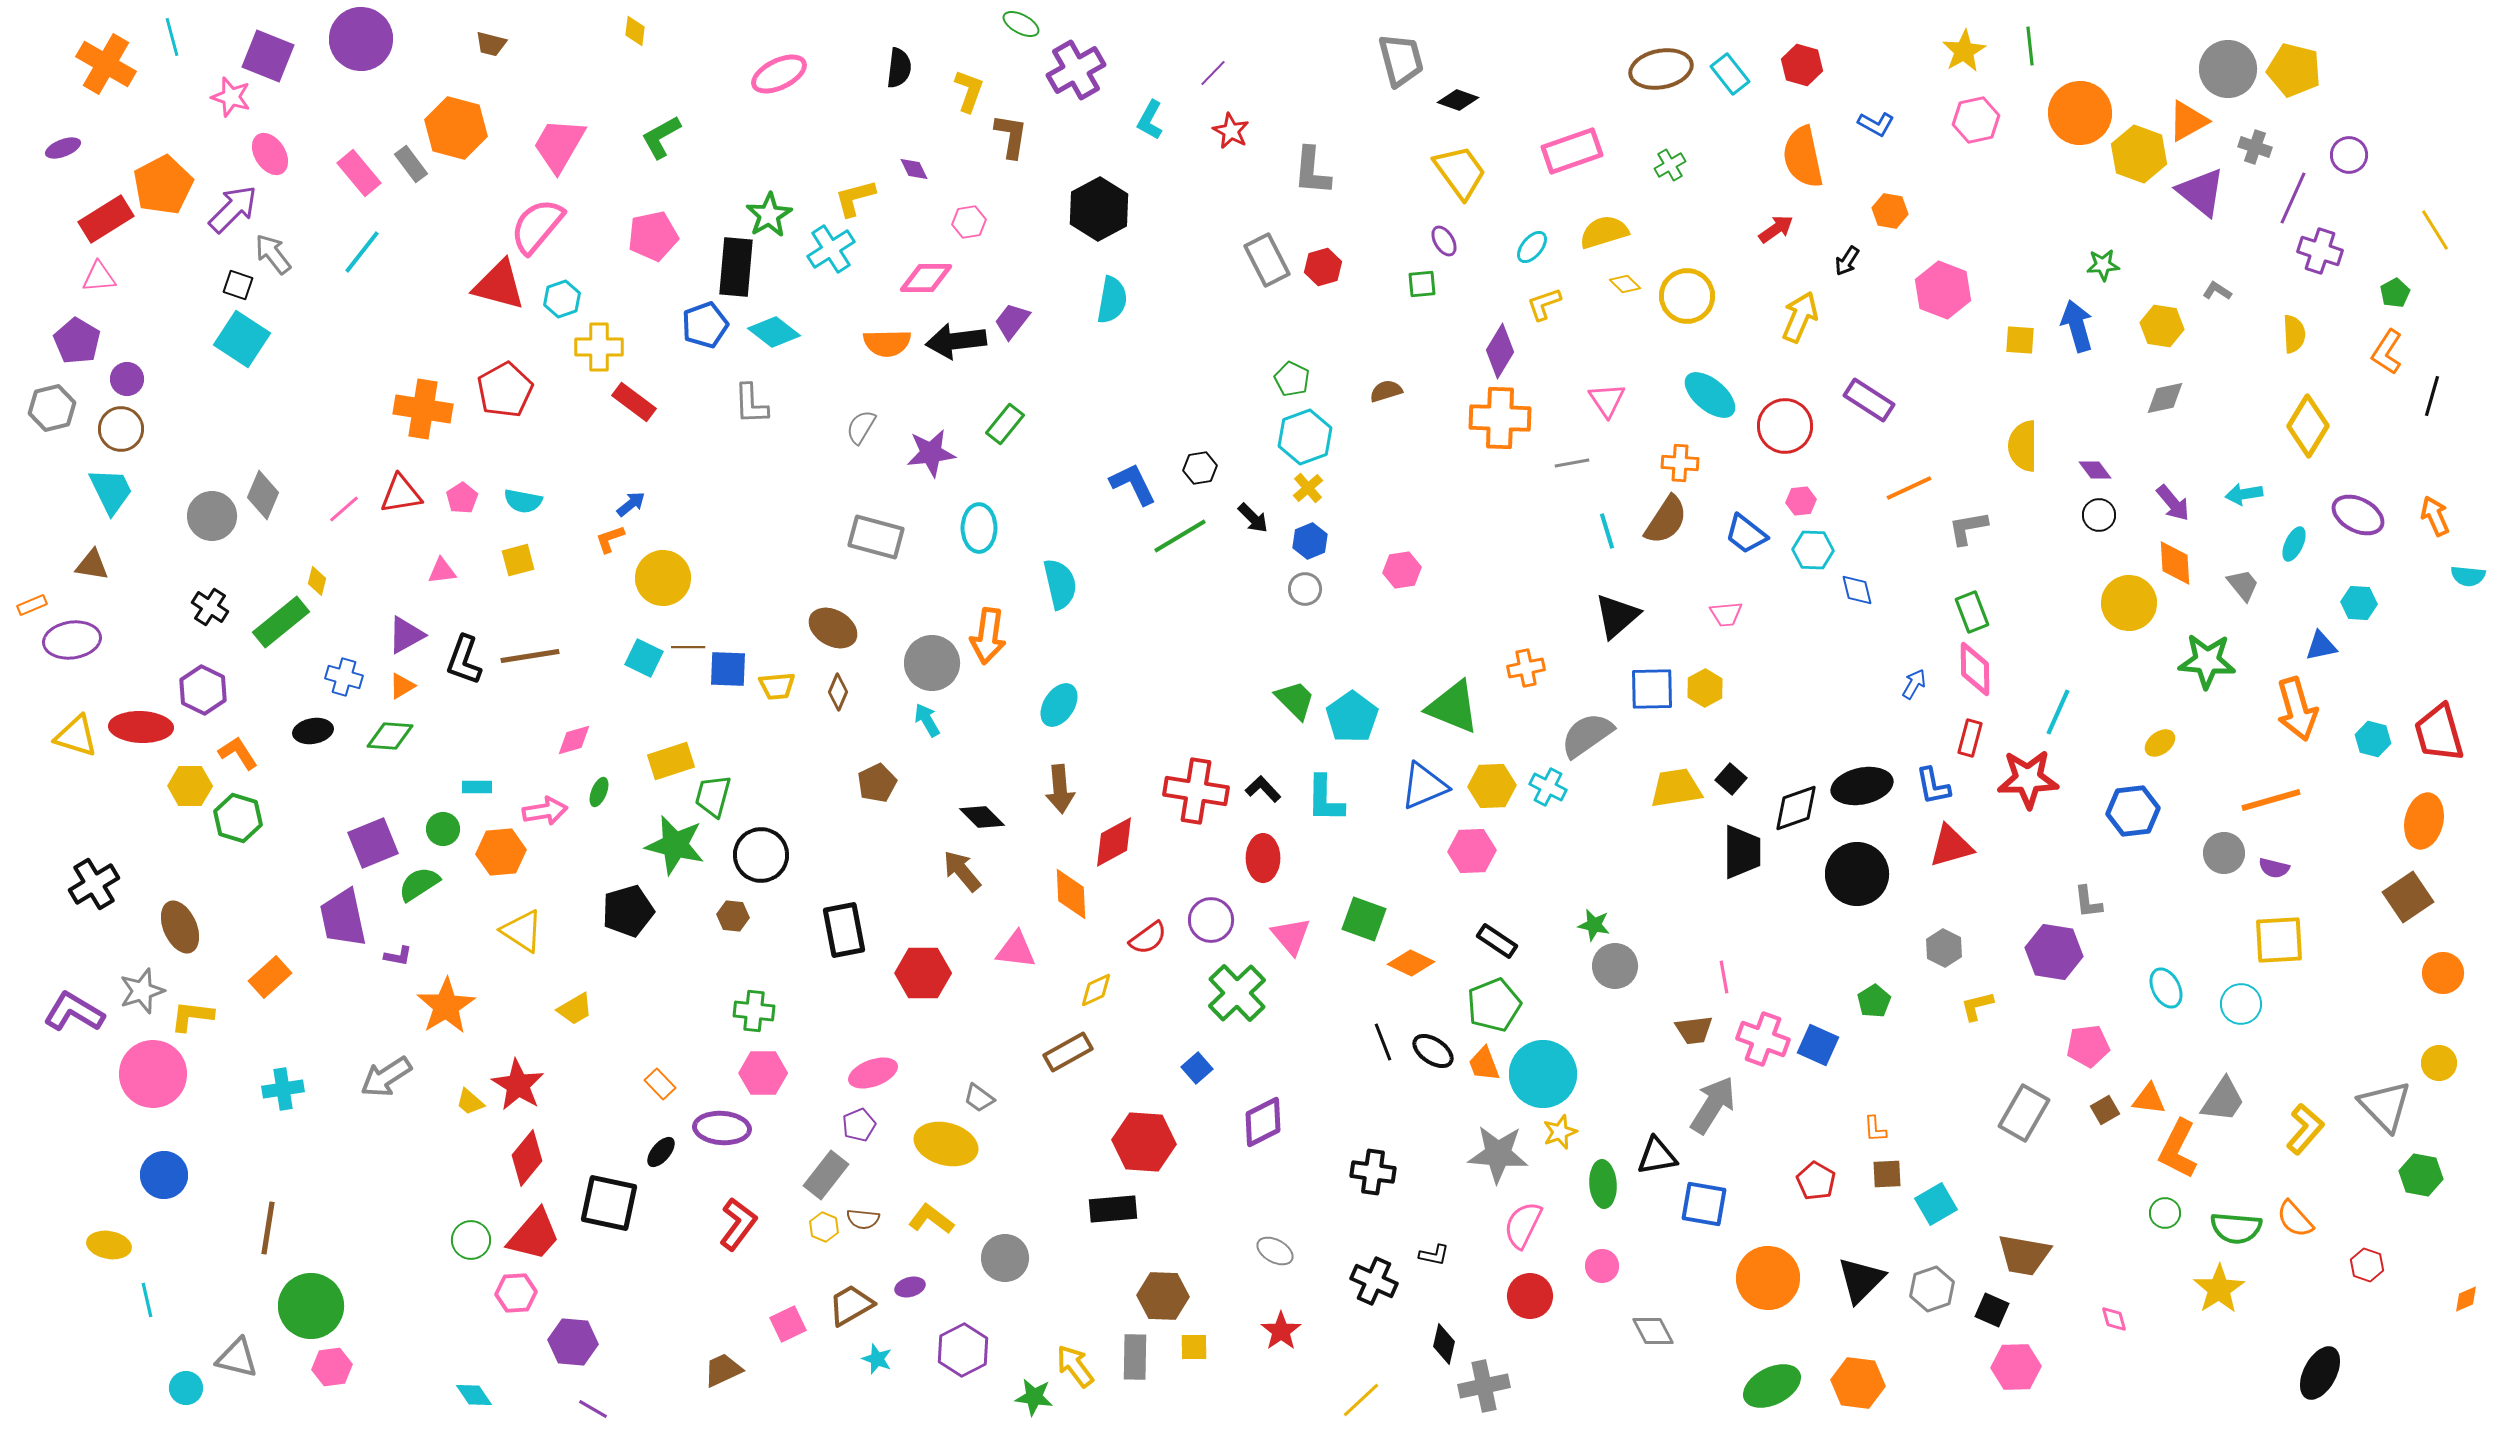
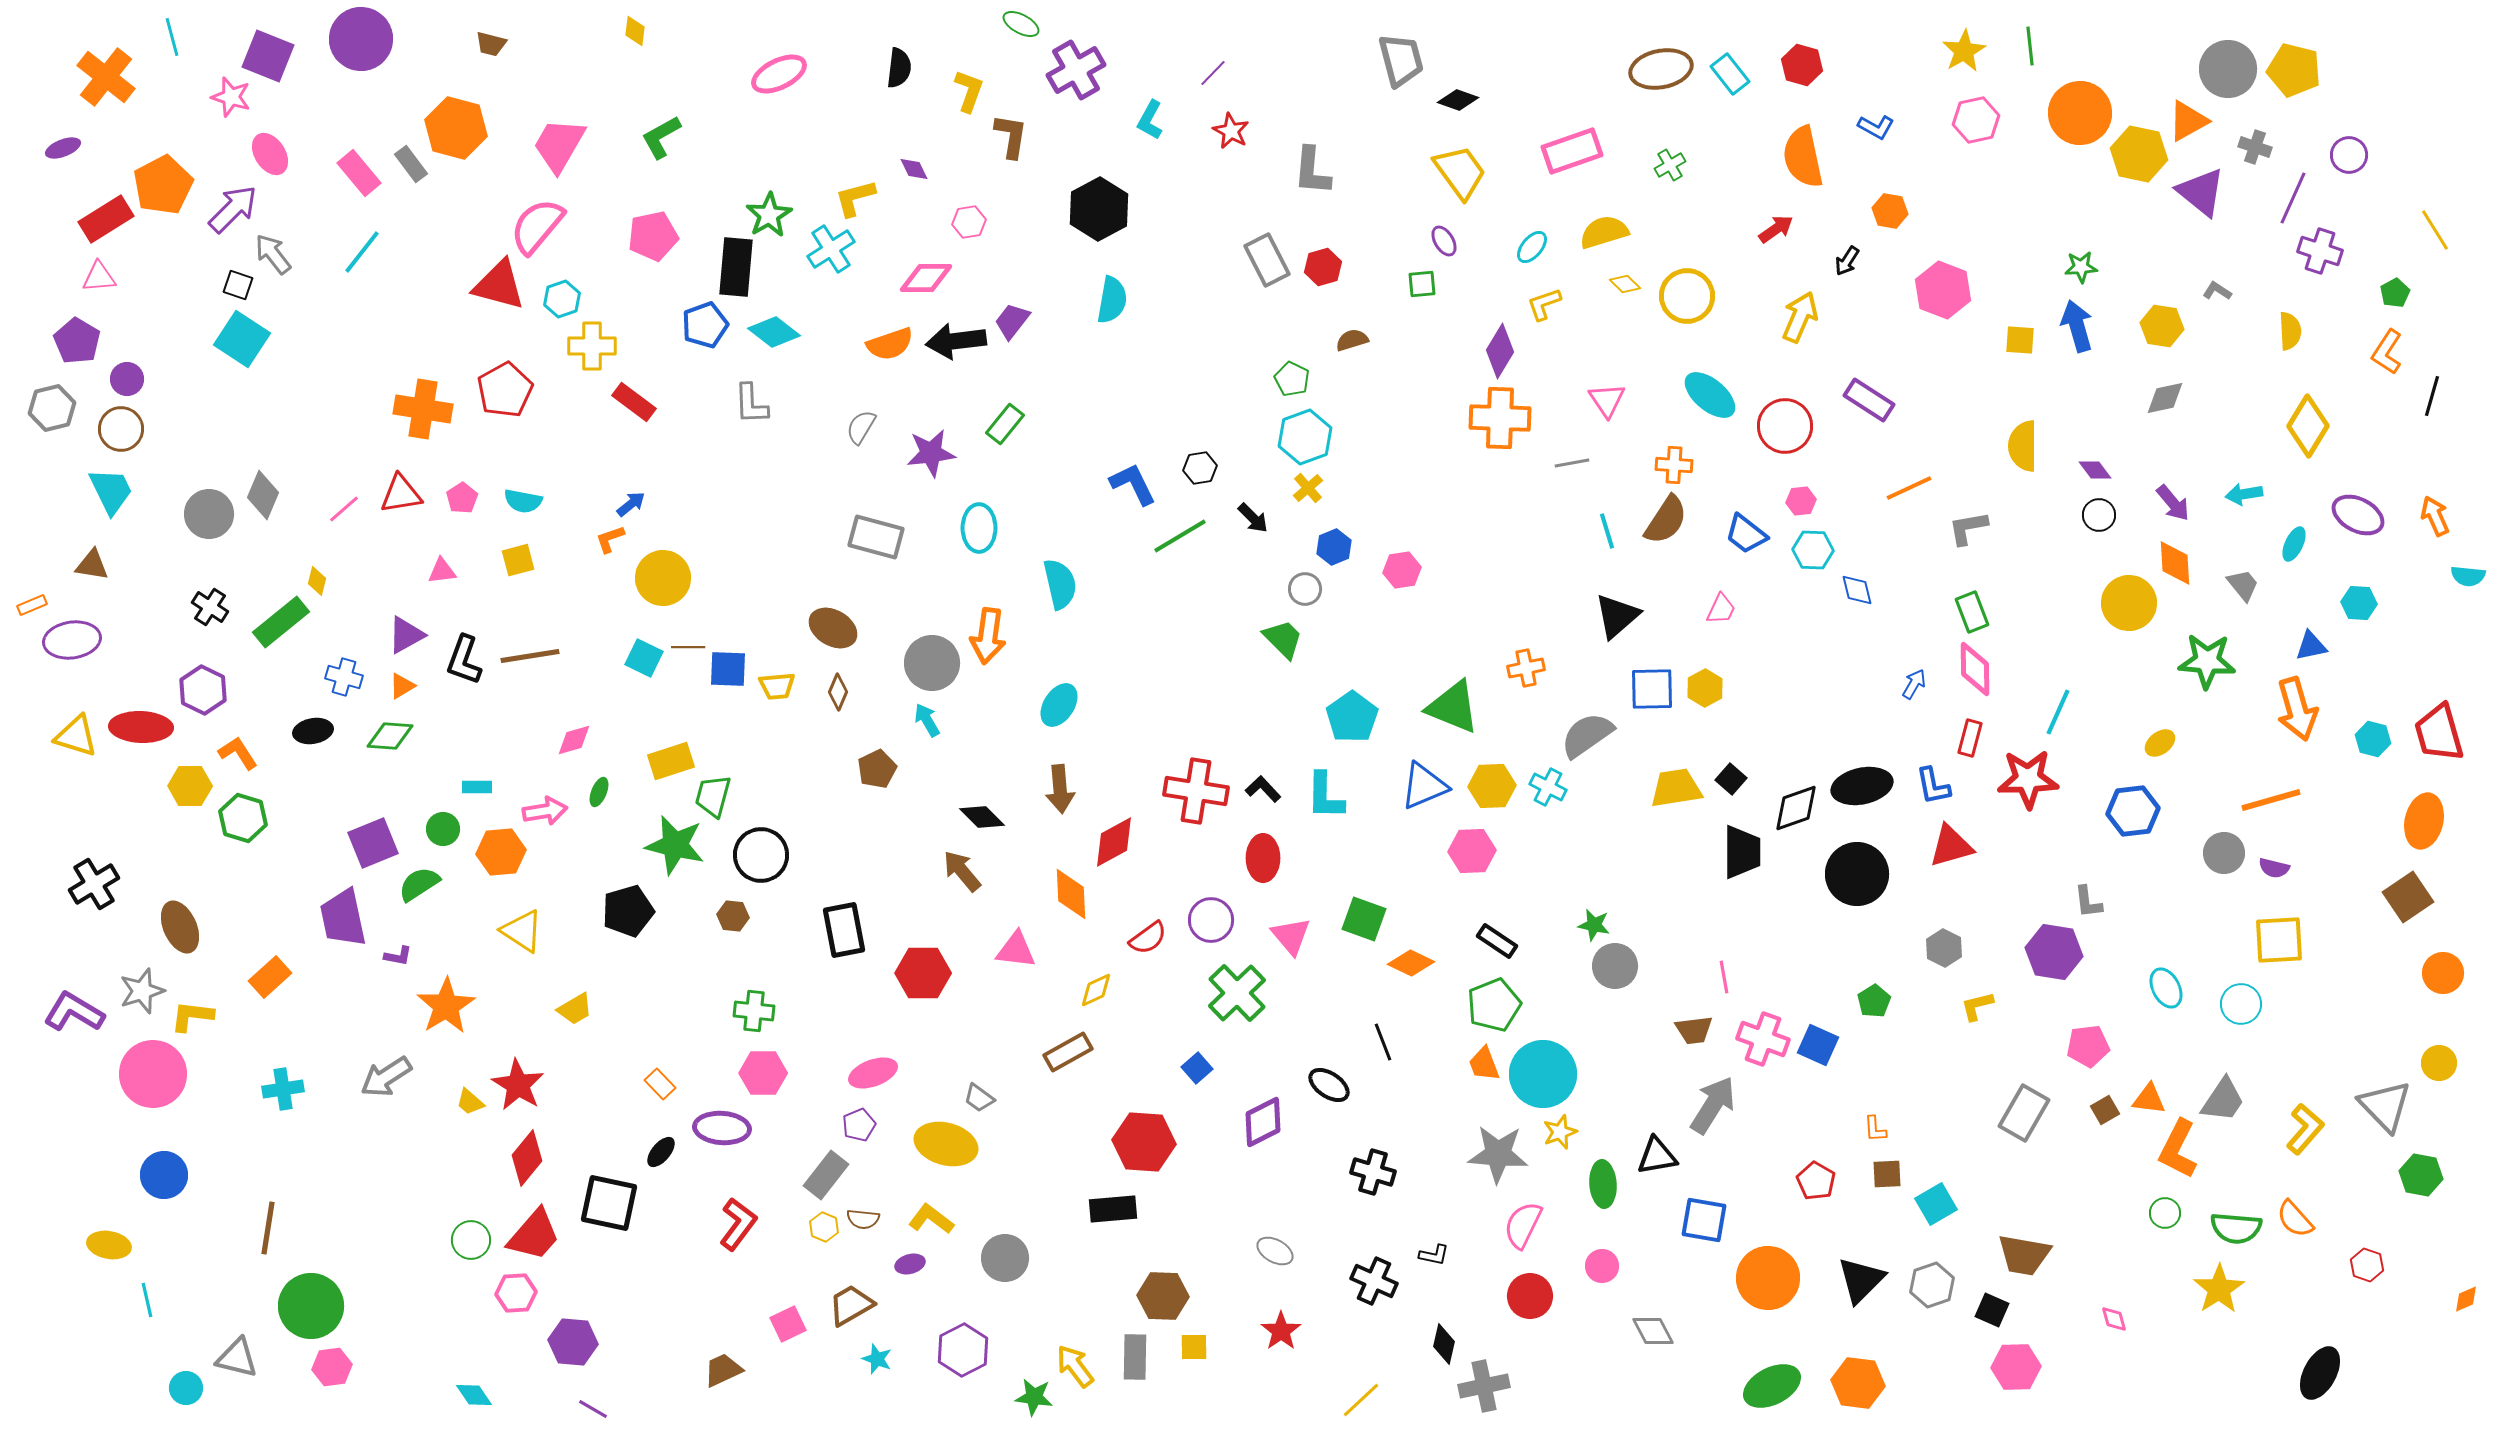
orange cross at (106, 64): moved 13 px down; rotated 8 degrees clockwise
blue L-shape at (1876, 124): moved 3 px down
yellow hexagon at (2139, 154): rotated 8 degrees counterclockwise
green star at (2103, 265): moved 22 px left, 2 px down
yellow semicircle at (2294, 334): moved 4 px left, 3 px up
orange semicircle at (887, 343): moved 3 px right, 1 px down; rotated 18 degrees counterclockwise
yellow cross at (599, 347): moved 7 px left, 1 px up
brown semicircle at (1386, 391): moved 34 px left, 51 px up
orange cross at (1680, 463): moved 6 px left, 2 px down
gray circle at (212, 516): moved 3 px left, 2 px up
blue hexagon at (1310, 541): moved 24 px right, 6 px down
pink trapezoid at (1726, 614): moved 5 px left, 5 px up; rotated 60 degrees counterclockwise
blue triangle at (2321, 646): moved 10 px left
green trapezoid at (1295, 700): moved 12 px left, 61 px up
brown pentagon at (877, 783): moved 14 px up
cyan L-shape at (1325, 799): moved 3 px up
green hexagon at (238, 818): moved 5 px right
black ellipse at (1433, 1051): moved 104 px left, 34 px down
black cross at (1373, 1172): rotated 9 degrees clockwise
blue square at (1704, 1204): moved 16 px down
purple ellipse at (910, 1287): moved 23 px up
gray hexagon at (1932, 1289): moved 4 px up
